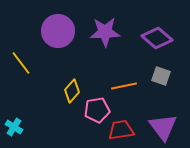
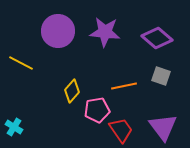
purple star: rotated 8 degrees clockwise
yellow line: rotated 25 degrees counterclockwise
red trapezoid: rotated 64 degrees clockwise
